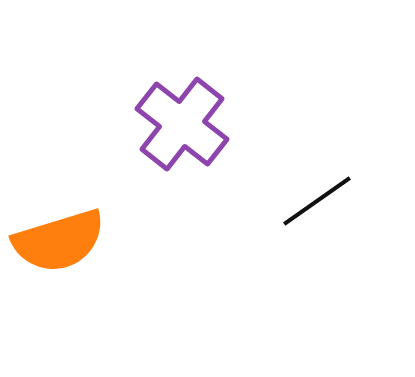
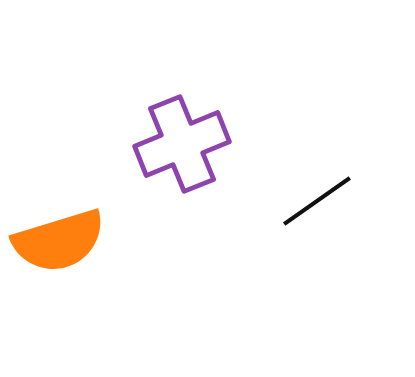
purple cross: moved 20 px down; rotated 30 degrees clockwise
